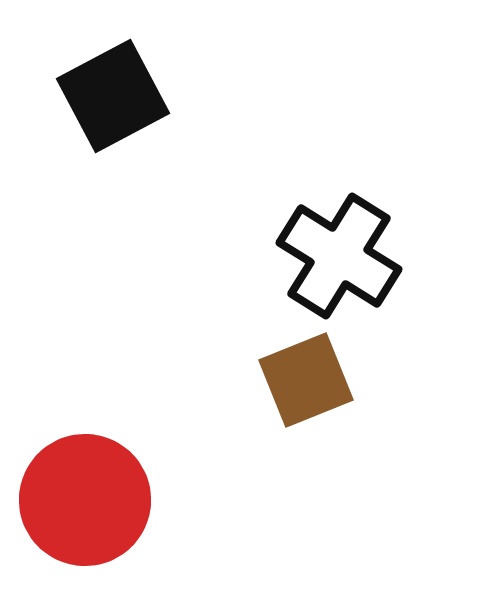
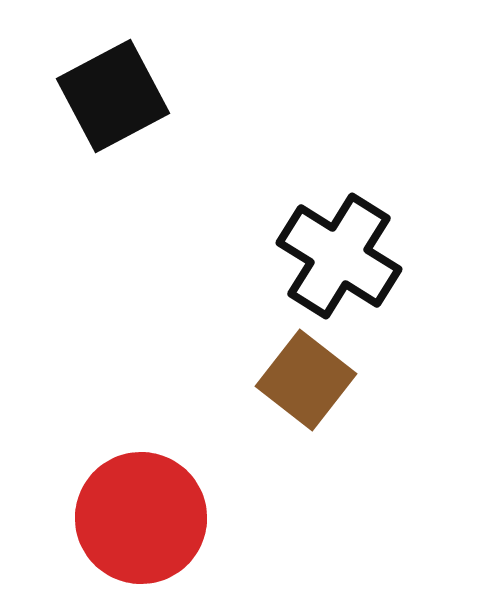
brown square: rotated 30 degrees counterclockwise
red circle: moved 56 px right, 18 px down
